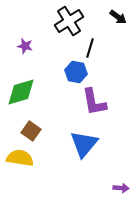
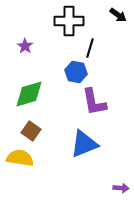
black arrow: moved 2 px up
black cross: rotated 32 degrees clockwise
purple star: rotated 21 degrees clockwise
green diamond: moved 8 px right, 2 px down
blue triangle: rotated 28 degrees clockwise
